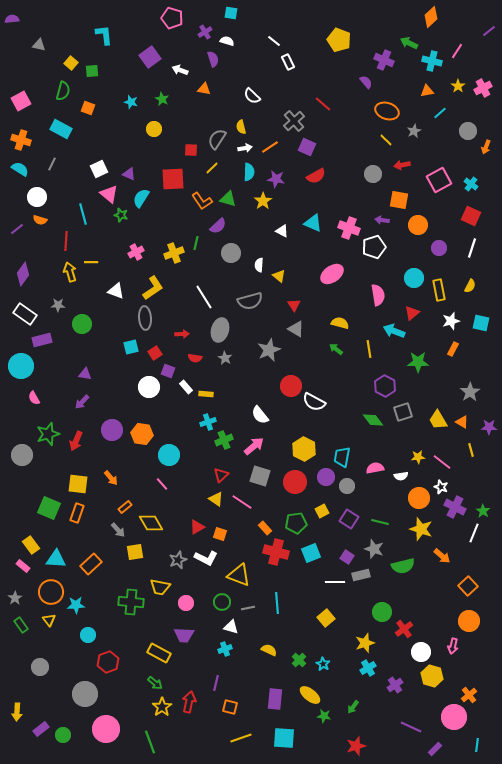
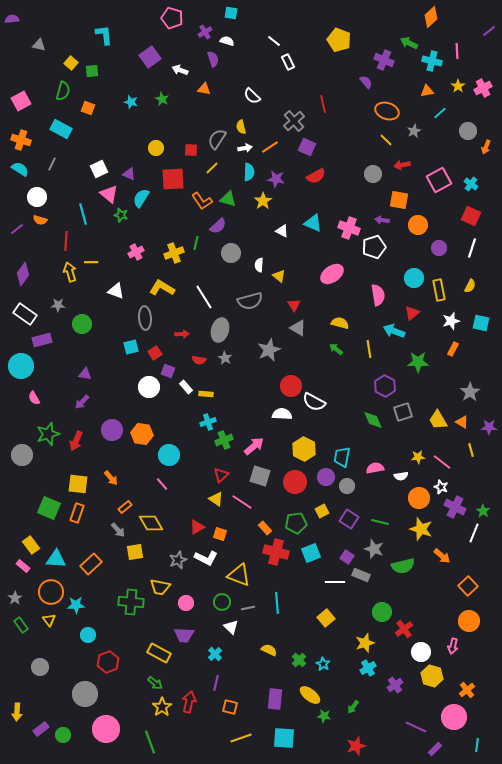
pink line at (457, 51): rotated 35 degrees counterclockwise
red line at (323, 104): rotated 36 degrees clockwise
yellow circle at (154, 129): moved 2 px right, 19 px down
yellow L-shape at (153, 288): moved 9 px right; rotated 115 degrees counterclockwise
gray triangle at (296, 329): moved 2 px right, 1 px up
red semicircle at (195, 358): moved 4 px right, 2 px down
white semicircle at (260, 415): moved 22 px right, 1 px up; rotated 132 degrees clockwise
green diamond at (373, 420): rotated 15 degrees clockwise
gray rectangle at (361, 575): rotated 36 degrees clockwise
white triangle at (231, 627): rotated 28 degrees clockwise
cyan cross at (225, 649): moved 10 px left, 5 px down; rotated 24 degrees counterclockwise
orange cross at (469, 695): moved 2 px left, 5 px up
purple line at (411, 727): moved 5 px right
